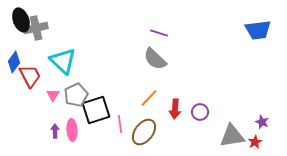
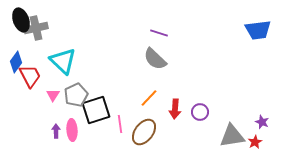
blue diamond: moved 2 px right
purple arrow: moved 1 px right
